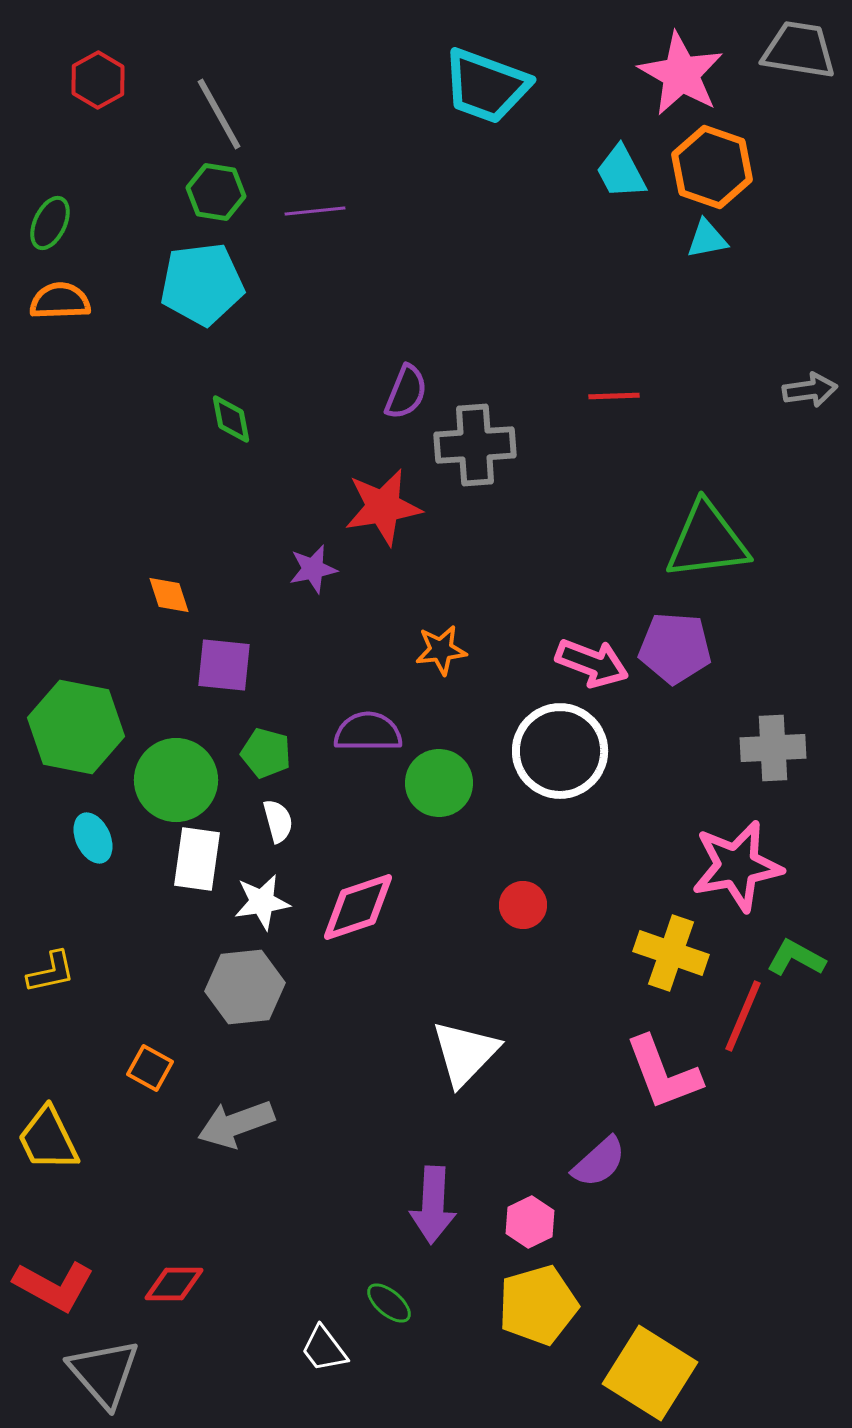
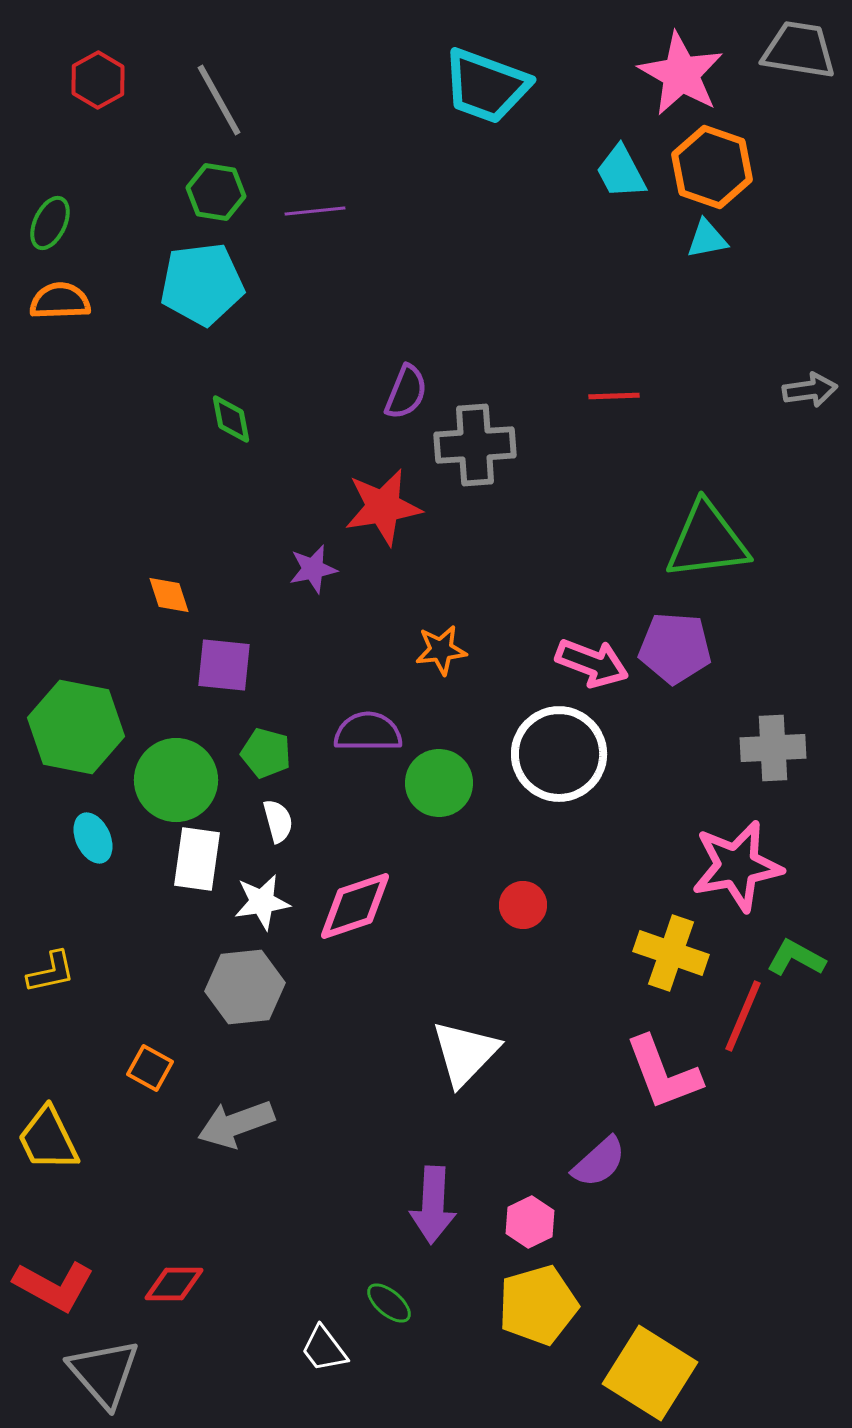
gray line at (219, 114): moved 14 px up
white circle at (560, 751): moved 1 px left, 3 px down
pink diamond at (358, 907): moved 3 px left, 1 px up
